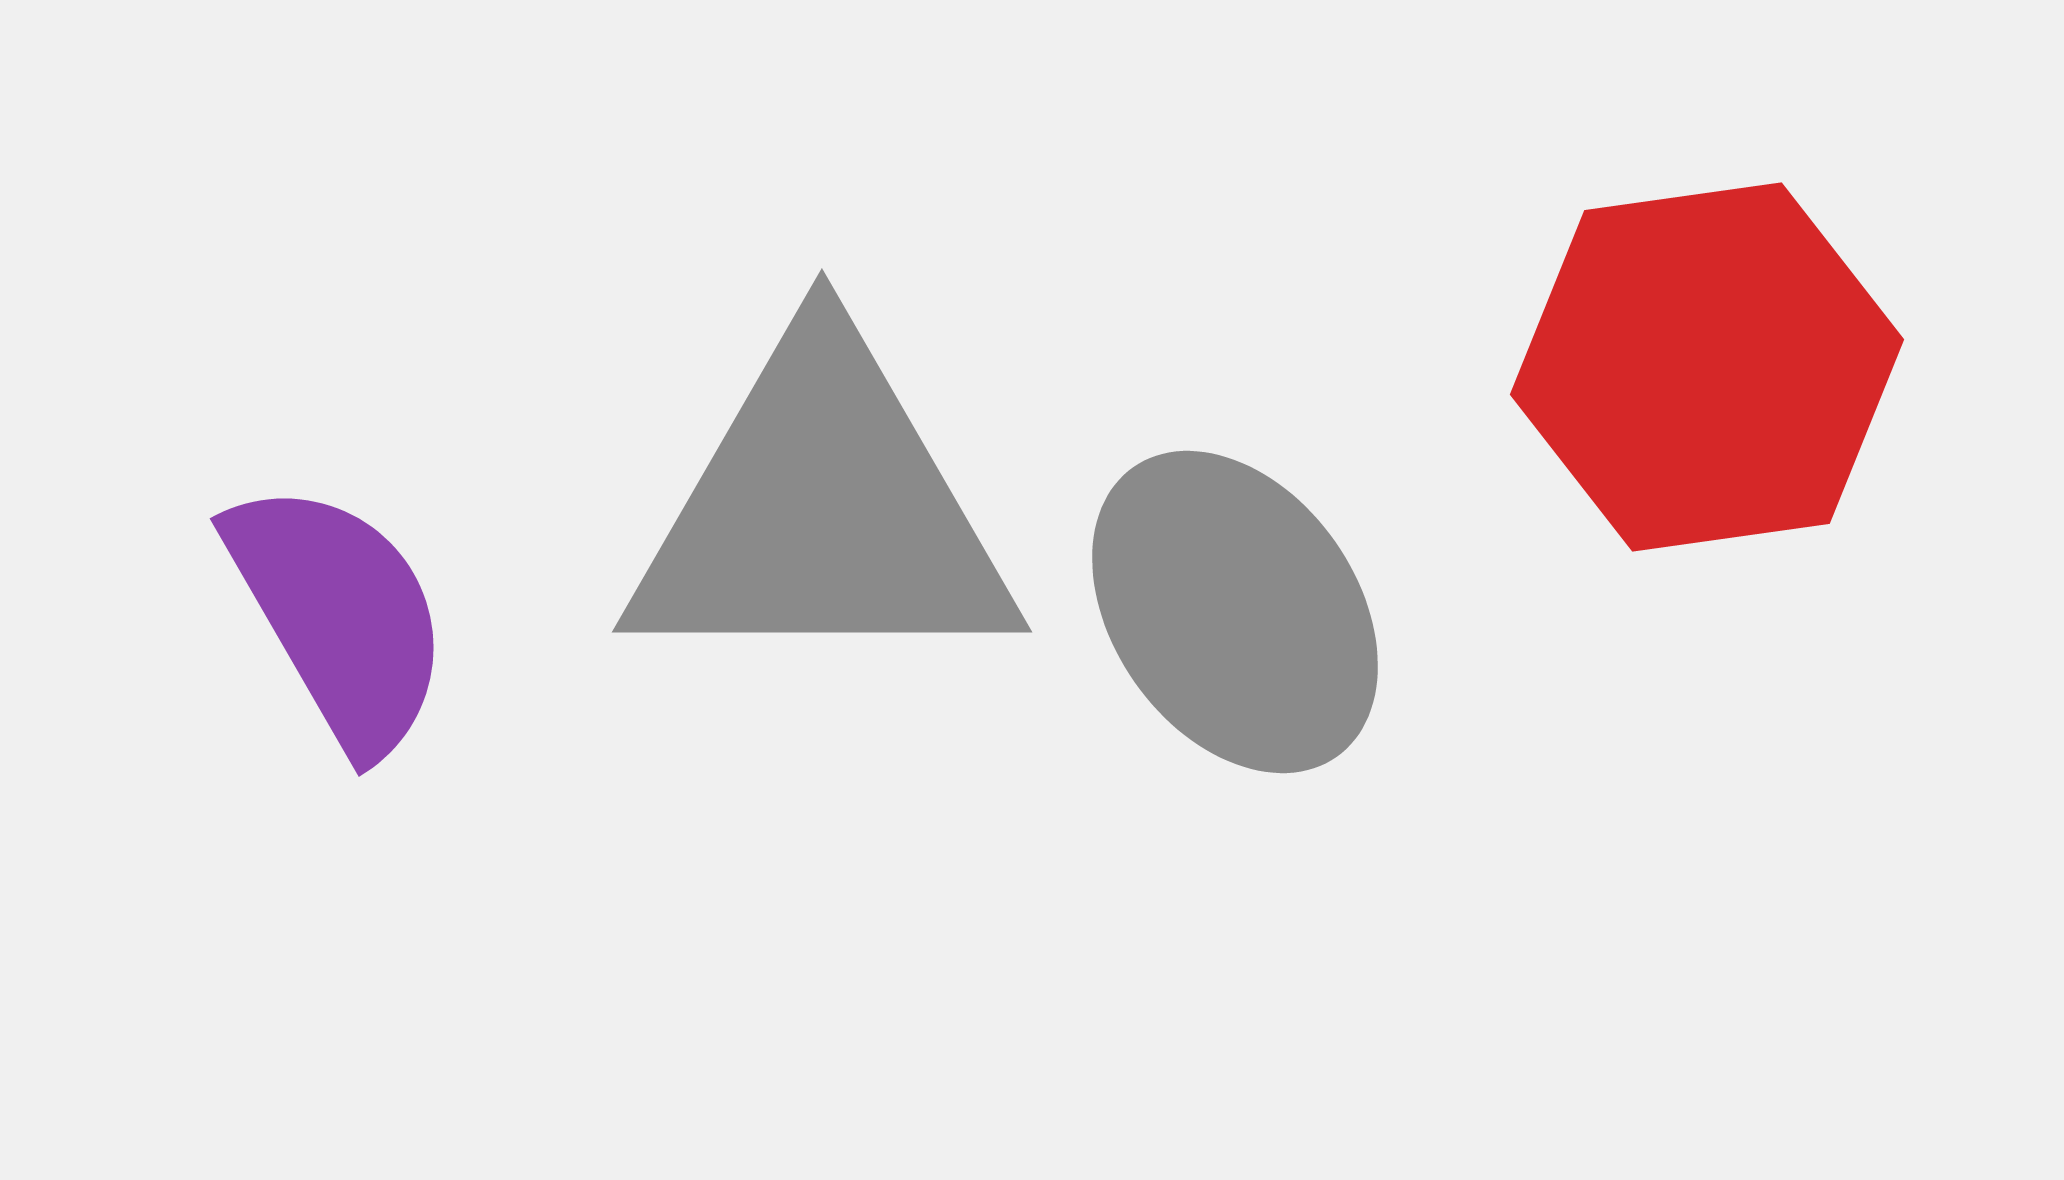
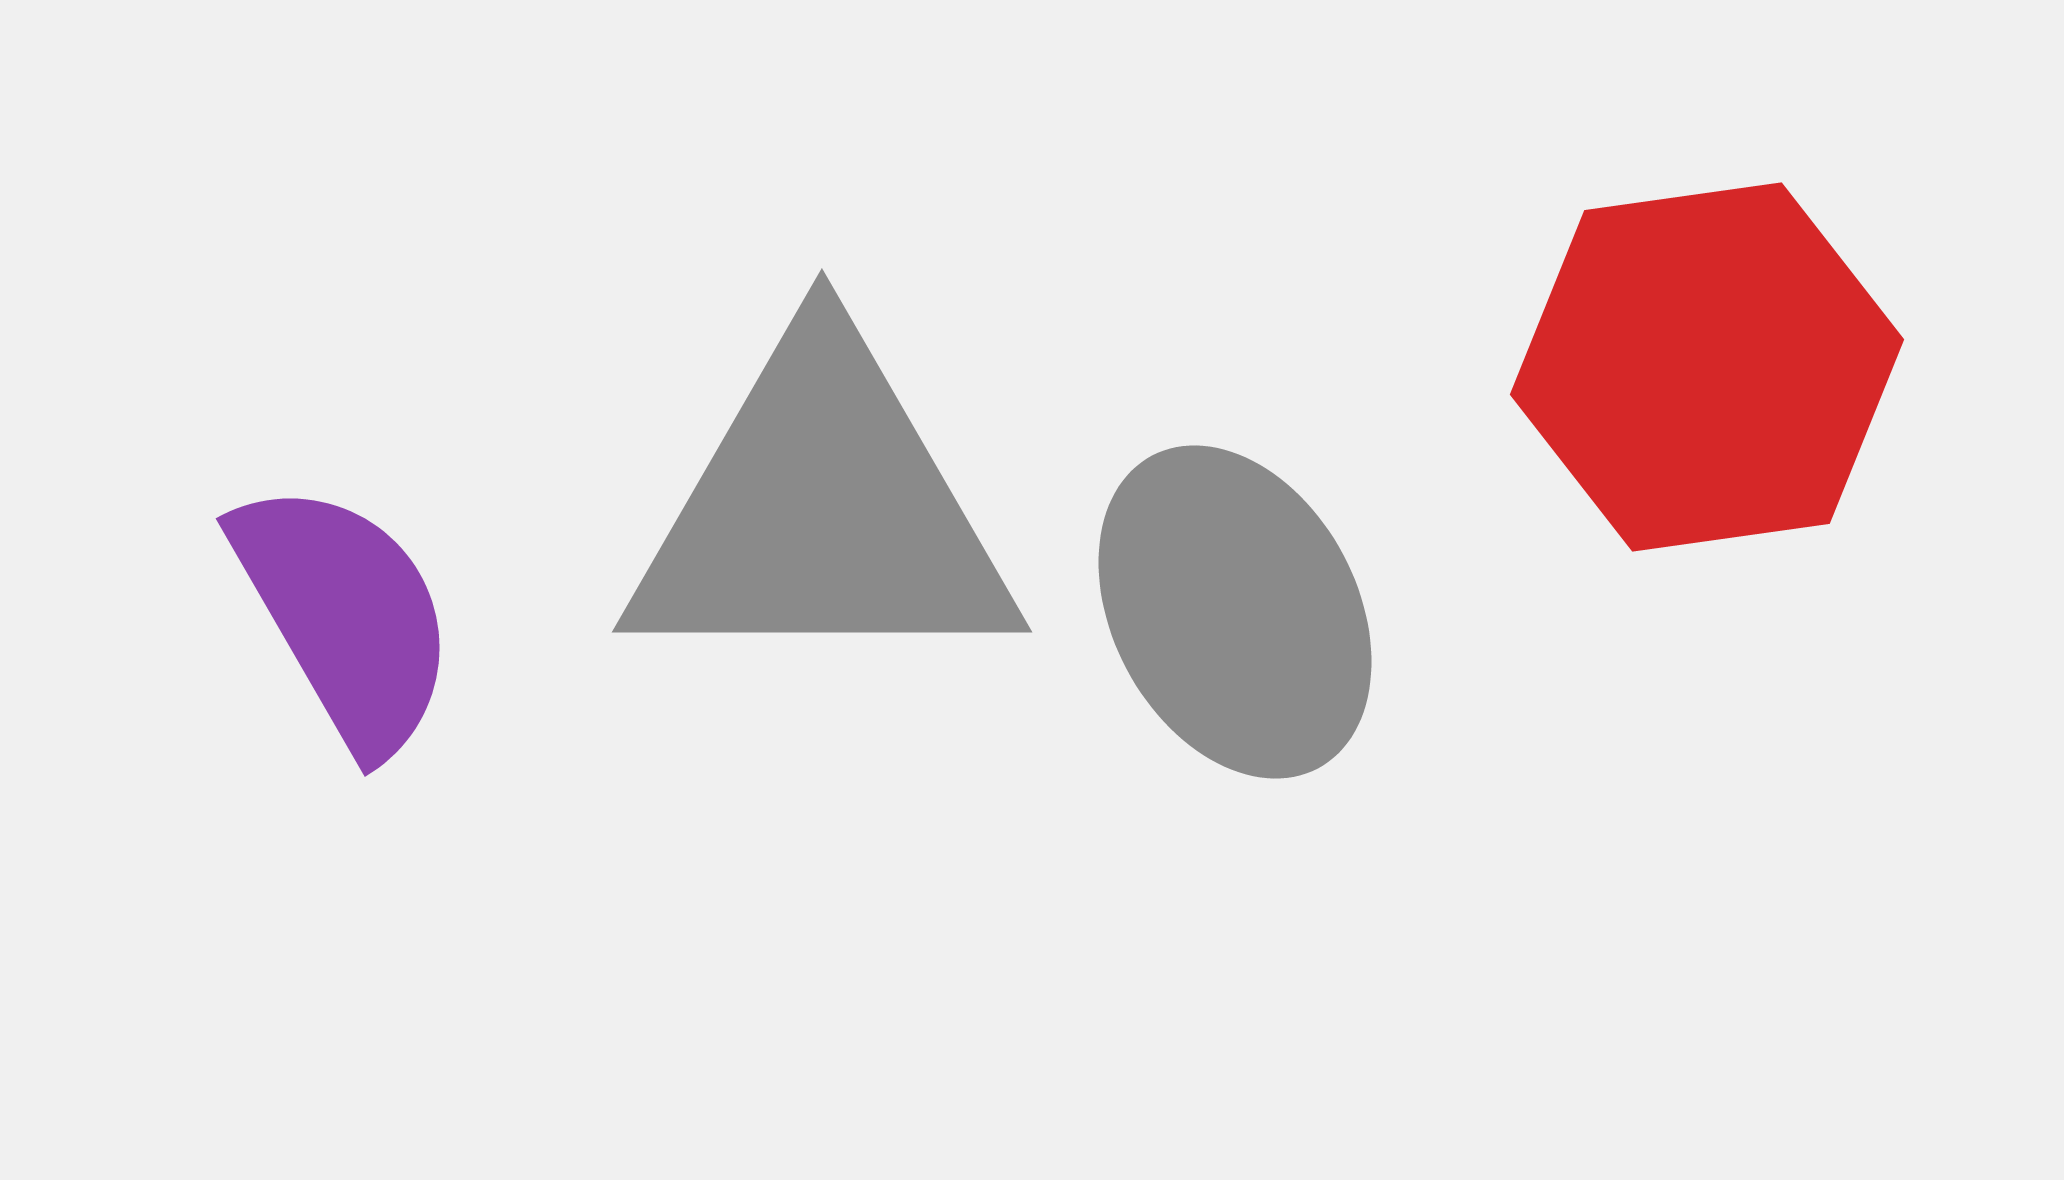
gray ellipse: rotated 7 degrees clockwise
purple semicircle: moved 6 px right
